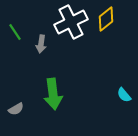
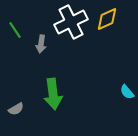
yellow diamond: moved 1 px right; rotated 15 degrees clockwise
green line: moved 2 px up
cyan semicircle: moved 3 px right, 3 px up
